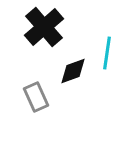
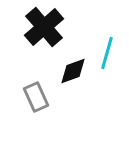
cyan line: rotated 8 degrees clockwise
